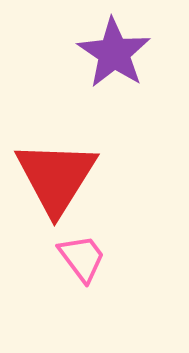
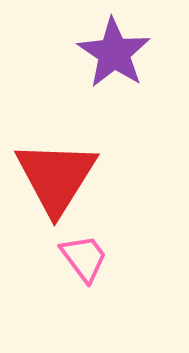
pink trapezoid: moved 2 px right
